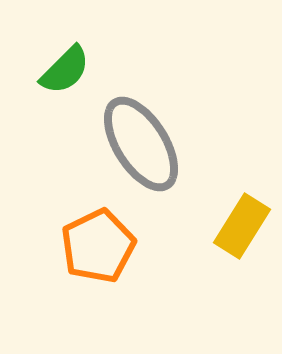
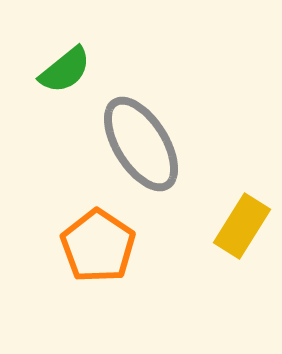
green semicircle: rotated 6 degrees clockwise
orange pentagon: rotated 12 degrees counterclockwise
